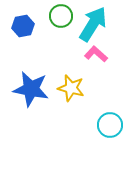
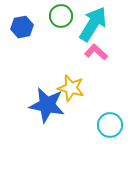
blue hexagon: moved 1 px left, 1 px down
pink L-shape: moved 2 px up
blue star: moved 16 px right, 16 px down
